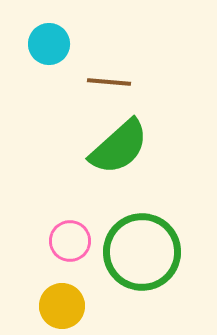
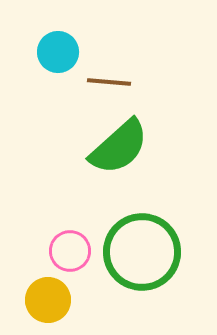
cyan circle: moved 9 px right, 8 px down
pink circle: moved 10 px down
yellow circle: moved 14 px left, 6 px up
